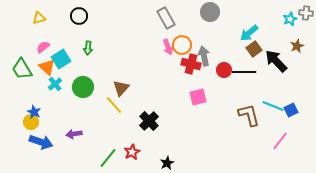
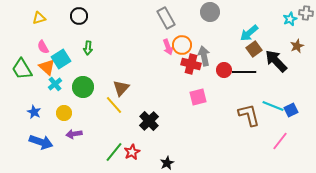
pink semicircle: rotated 80 degrees counterclockwise
yellow circle: moved 33 px right, 9 px up
green line: moved 6 px right, 6 px up
